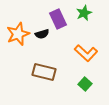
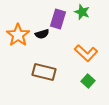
green star: moved 2 px left, 1 px up; rotated 28 degrees counterclockwise
purple rectangle: rotated 42 degrees clockwise
orange star: moved 1 px down; rotated 15 degrees counterclockwise
green square: moved 3 px right, 3 px up
